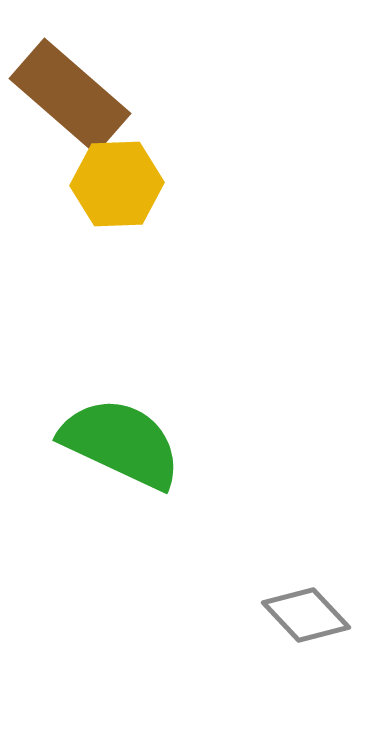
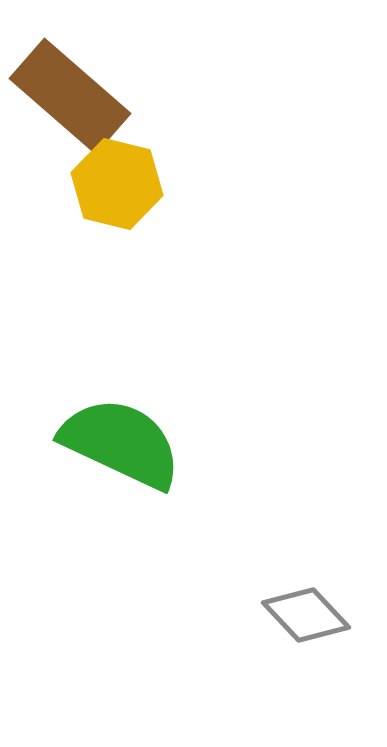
yellow hexagon: rotated 16 degrees clockwise
